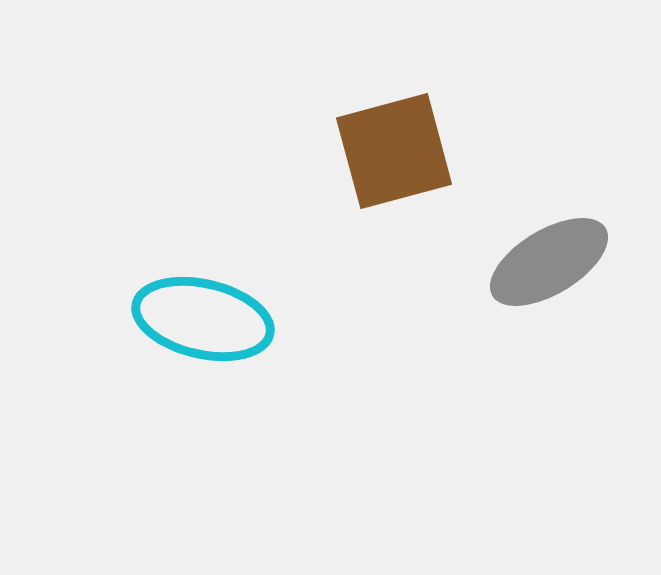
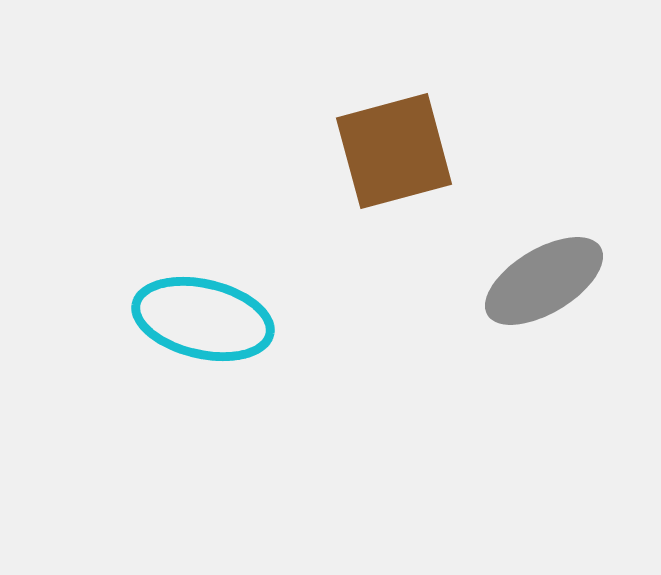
gray ellipse: moved 5 px left, 19 px down
